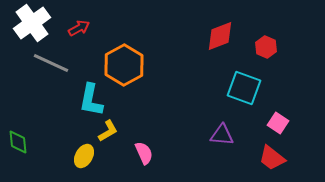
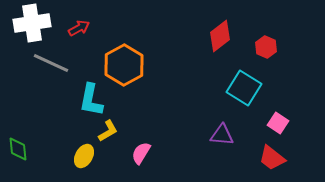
white cross: rotated 27 degrees clockwise
red diamond: rotated 16 degrees counterclockwise
cyan square: rotated 12 degrees clockwise
green diamond: moved 7 px down
pink semicircle: moved 3 px left; rotated 125 degrees counterclockwise
